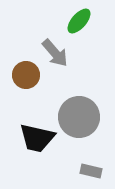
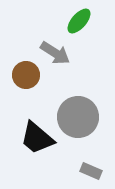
gray arrow: rotated 16 degrees counterclockwise
gray circle: moved 1 px left
black trapezoid: rotated 27 degrees clockwise
gray rectangle: rotated 10 degrees clockwise
